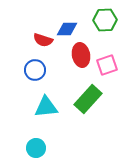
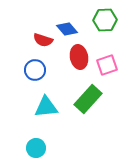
blue diamond: rotated 50 degrees clockwise
red ellipse: moved 2 px left, 2 px down
